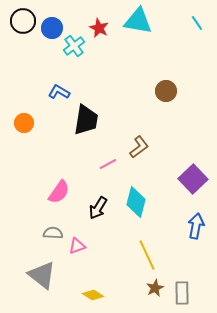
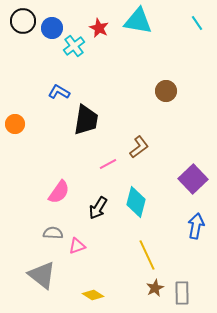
orange circle: moved 9 px left, 1 px down
